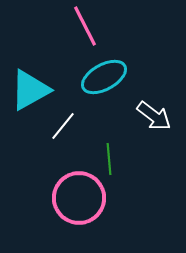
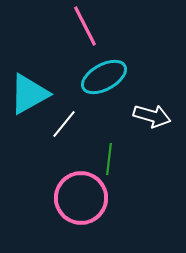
cyan triangle: moved 1 px left, 4 px down
white arrow: moved 2 px left; rotated 21 degrees counterclockwise
white line: moved 1 px right, 2 px up
green line: rotated 12 degrees clockwise
pink circle: moved 2 px right
